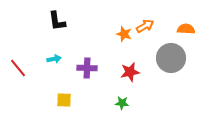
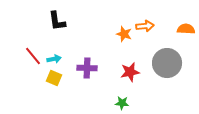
orange arrow: rotated 24 degrees clockwise
gray circle: moved 4 px left, 5 px down
red line: moved 15 px right, 12 px up
yellow square: moved 10 px left, 22 px up; rotated 21 degrees clockwise
